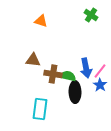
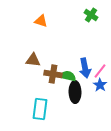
blue arrow: moved 1 px left
